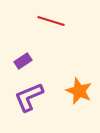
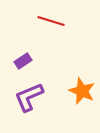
orange star: moved 3 px right
